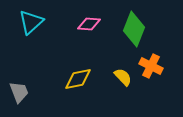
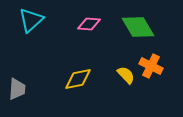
cyan triangle: moved 2 px up
green diamond: moved 4 px right, 2 px up; rotated 52 degrees counterclockwise
yellow semicircle: moved 3 px right, 2 px up
gray trapezoid: moved 2 px left, 3 px up; rotated 25 degrees clockwise
